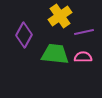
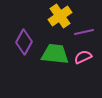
purple diamond: moved 7 px down
pink semicircle: rotated 24 degrees counterclockwise
